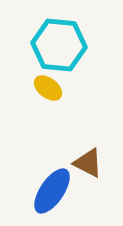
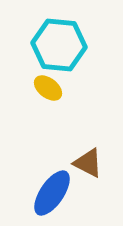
blue ellipse: moved 2 px down
